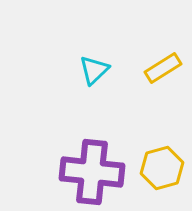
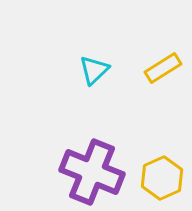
yellow hexagon: moved 10 px down; rotated 9 degrees counterclockwise
purple cross: rotated 16 degrees clockwise
